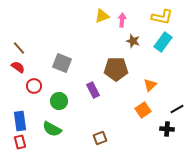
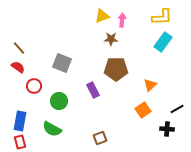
yellow L-shape: rotated 15 degrees counterclockwise
brown star: moved 22 px left, 2 px up; rotated 16 degrees counterclockwise
blue rectangle: rotated 18 degrees clockwise
